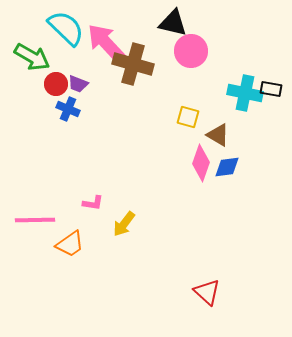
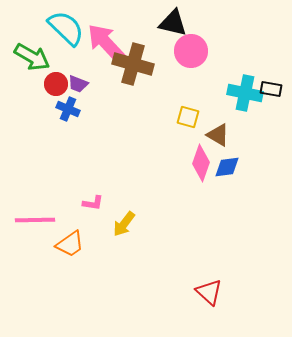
red triangle: moved 2 px right
